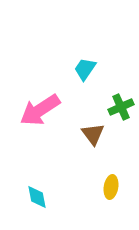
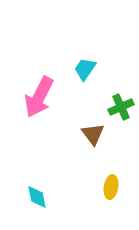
pink arrow: moved 1 px left, 13 px up; rotated 30 degrees counterclockwise
